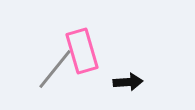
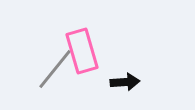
black arrow: moved 3 px left
